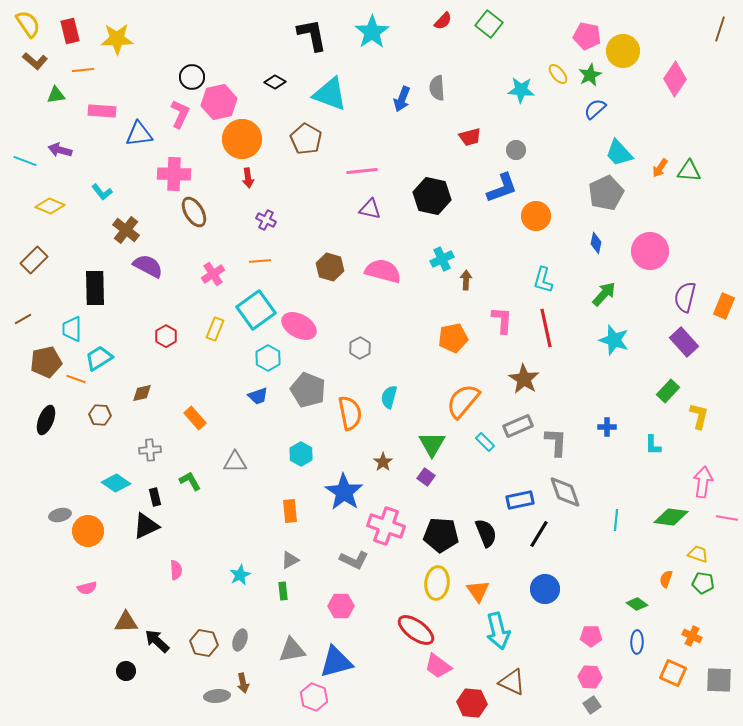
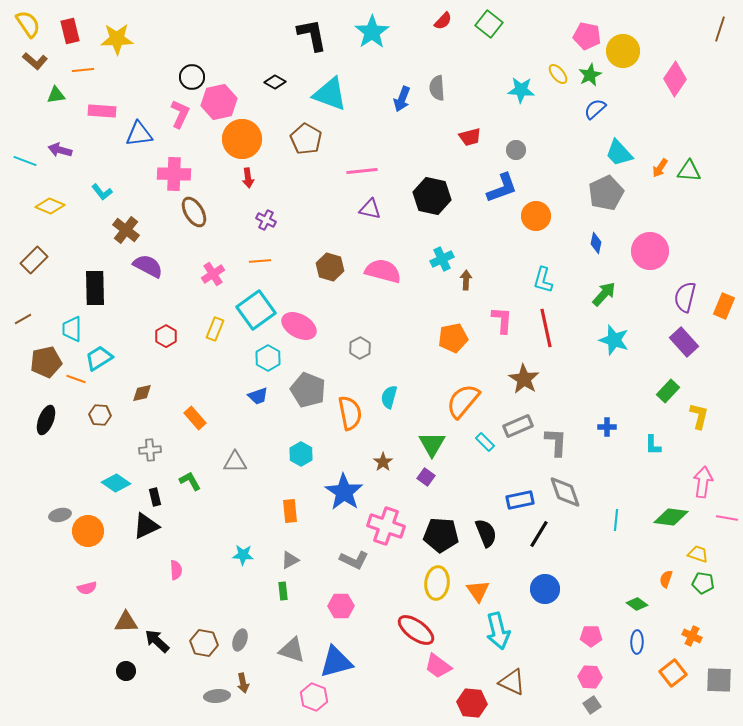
cyan star at (240, 575): moved 3 px right, 20 px up; rotated 30 degrees clockwise
gray triangle at (292, 650): rotated 28 degrees clockwise
orange square at (673, 673): rotated 28 degrees clockwise
